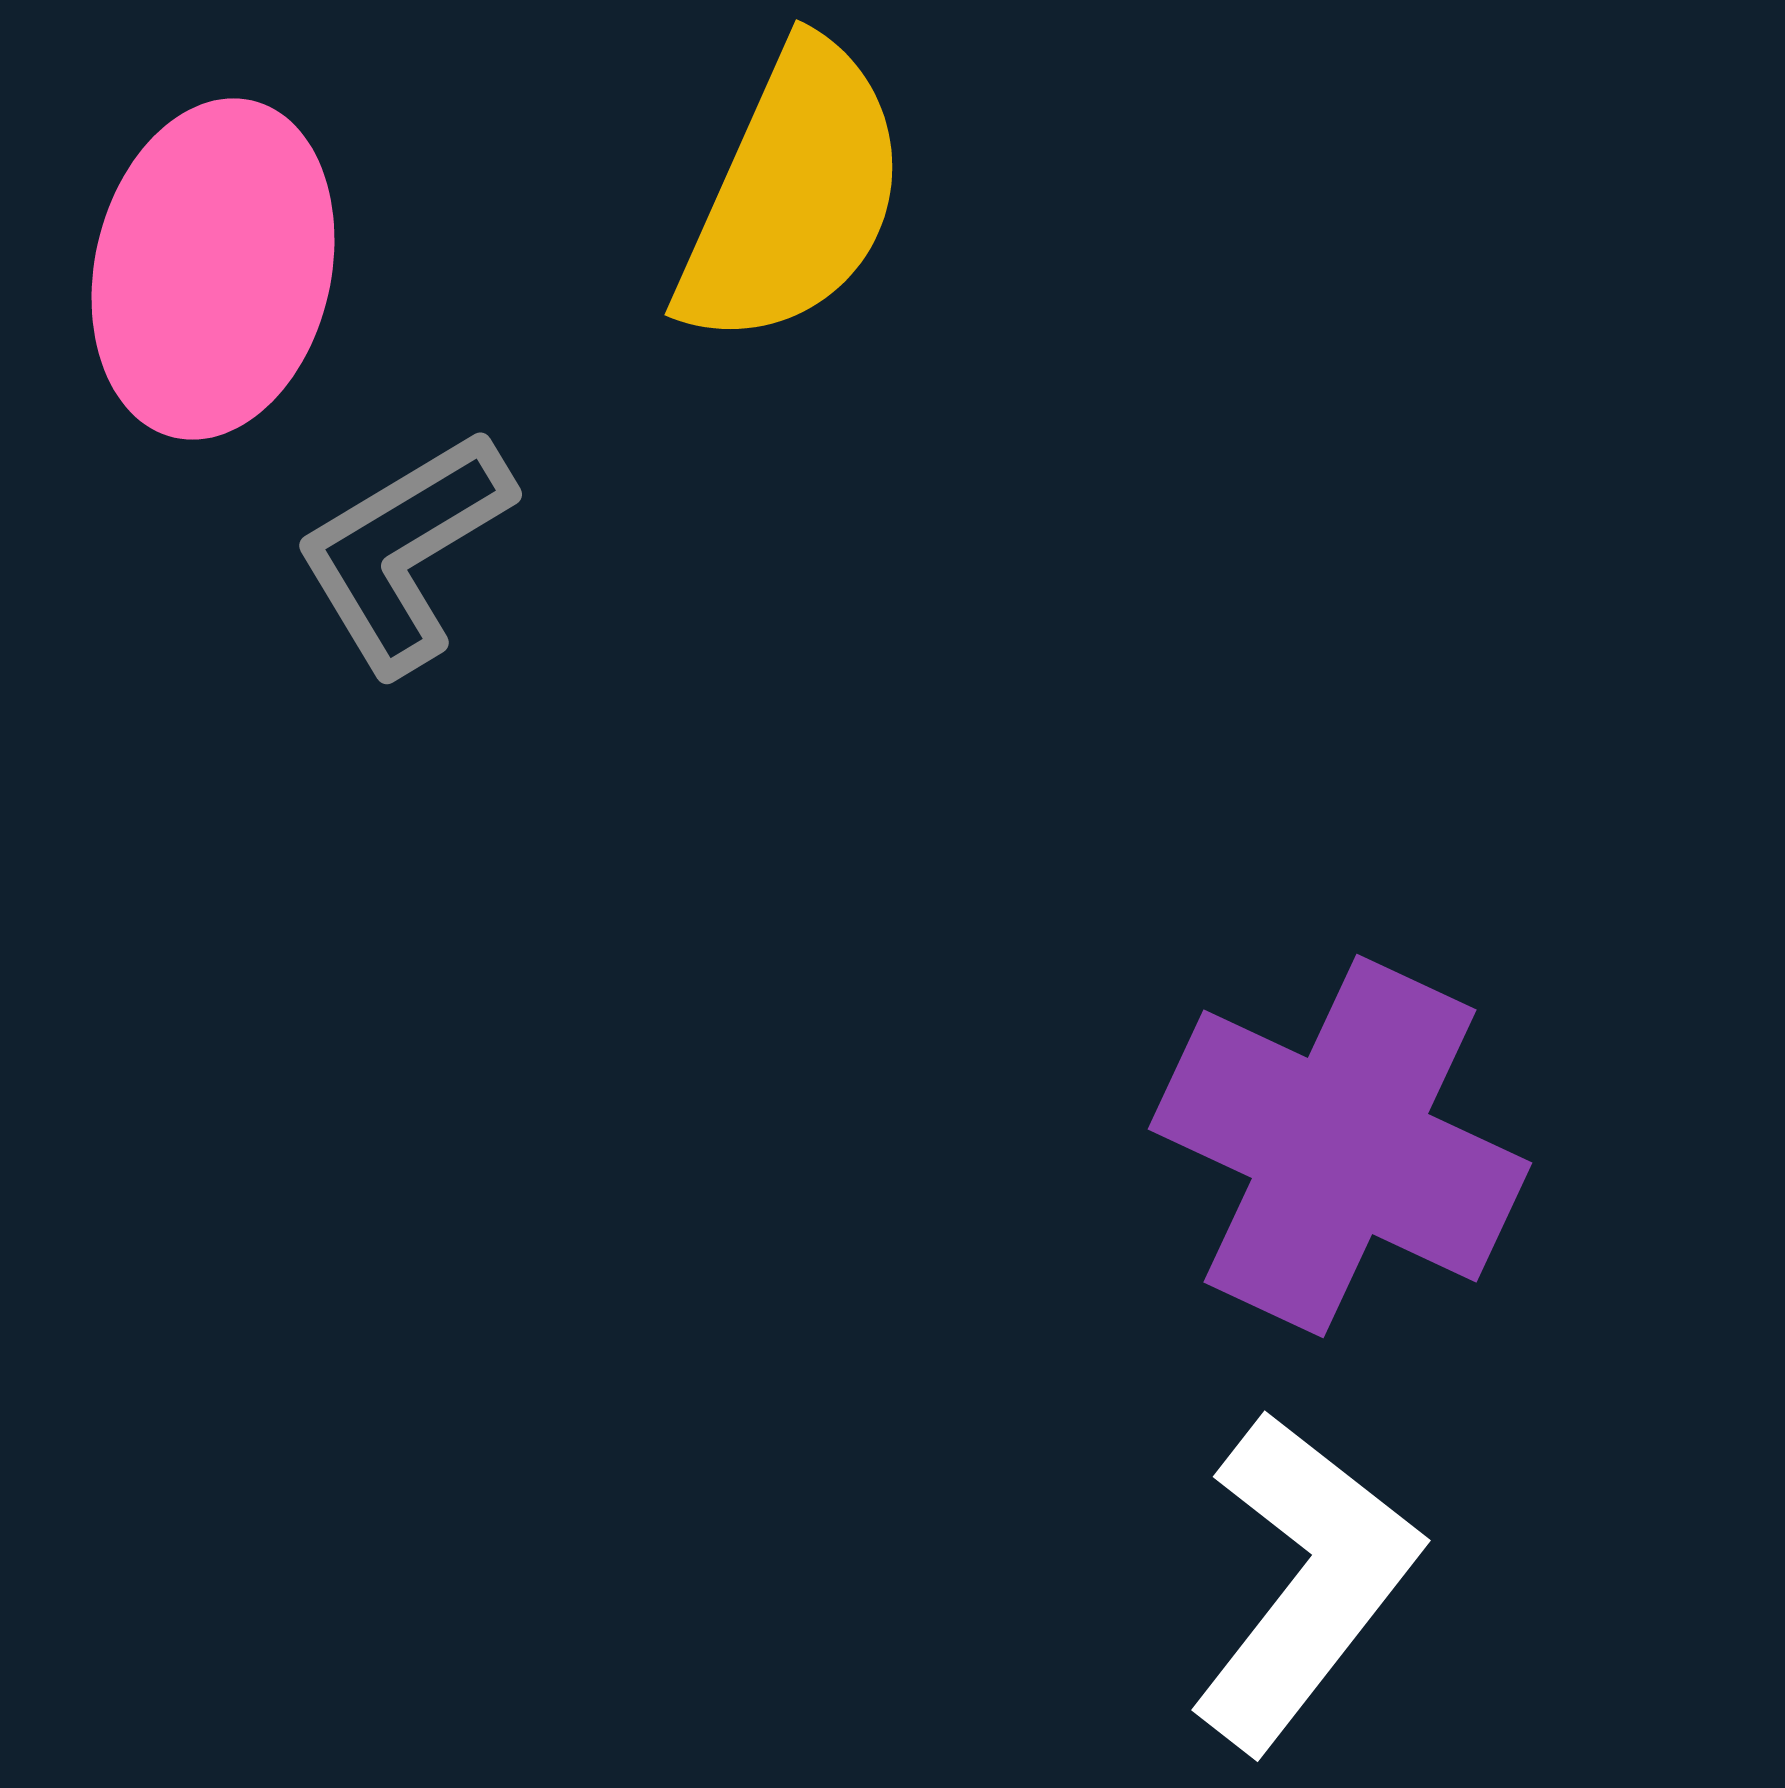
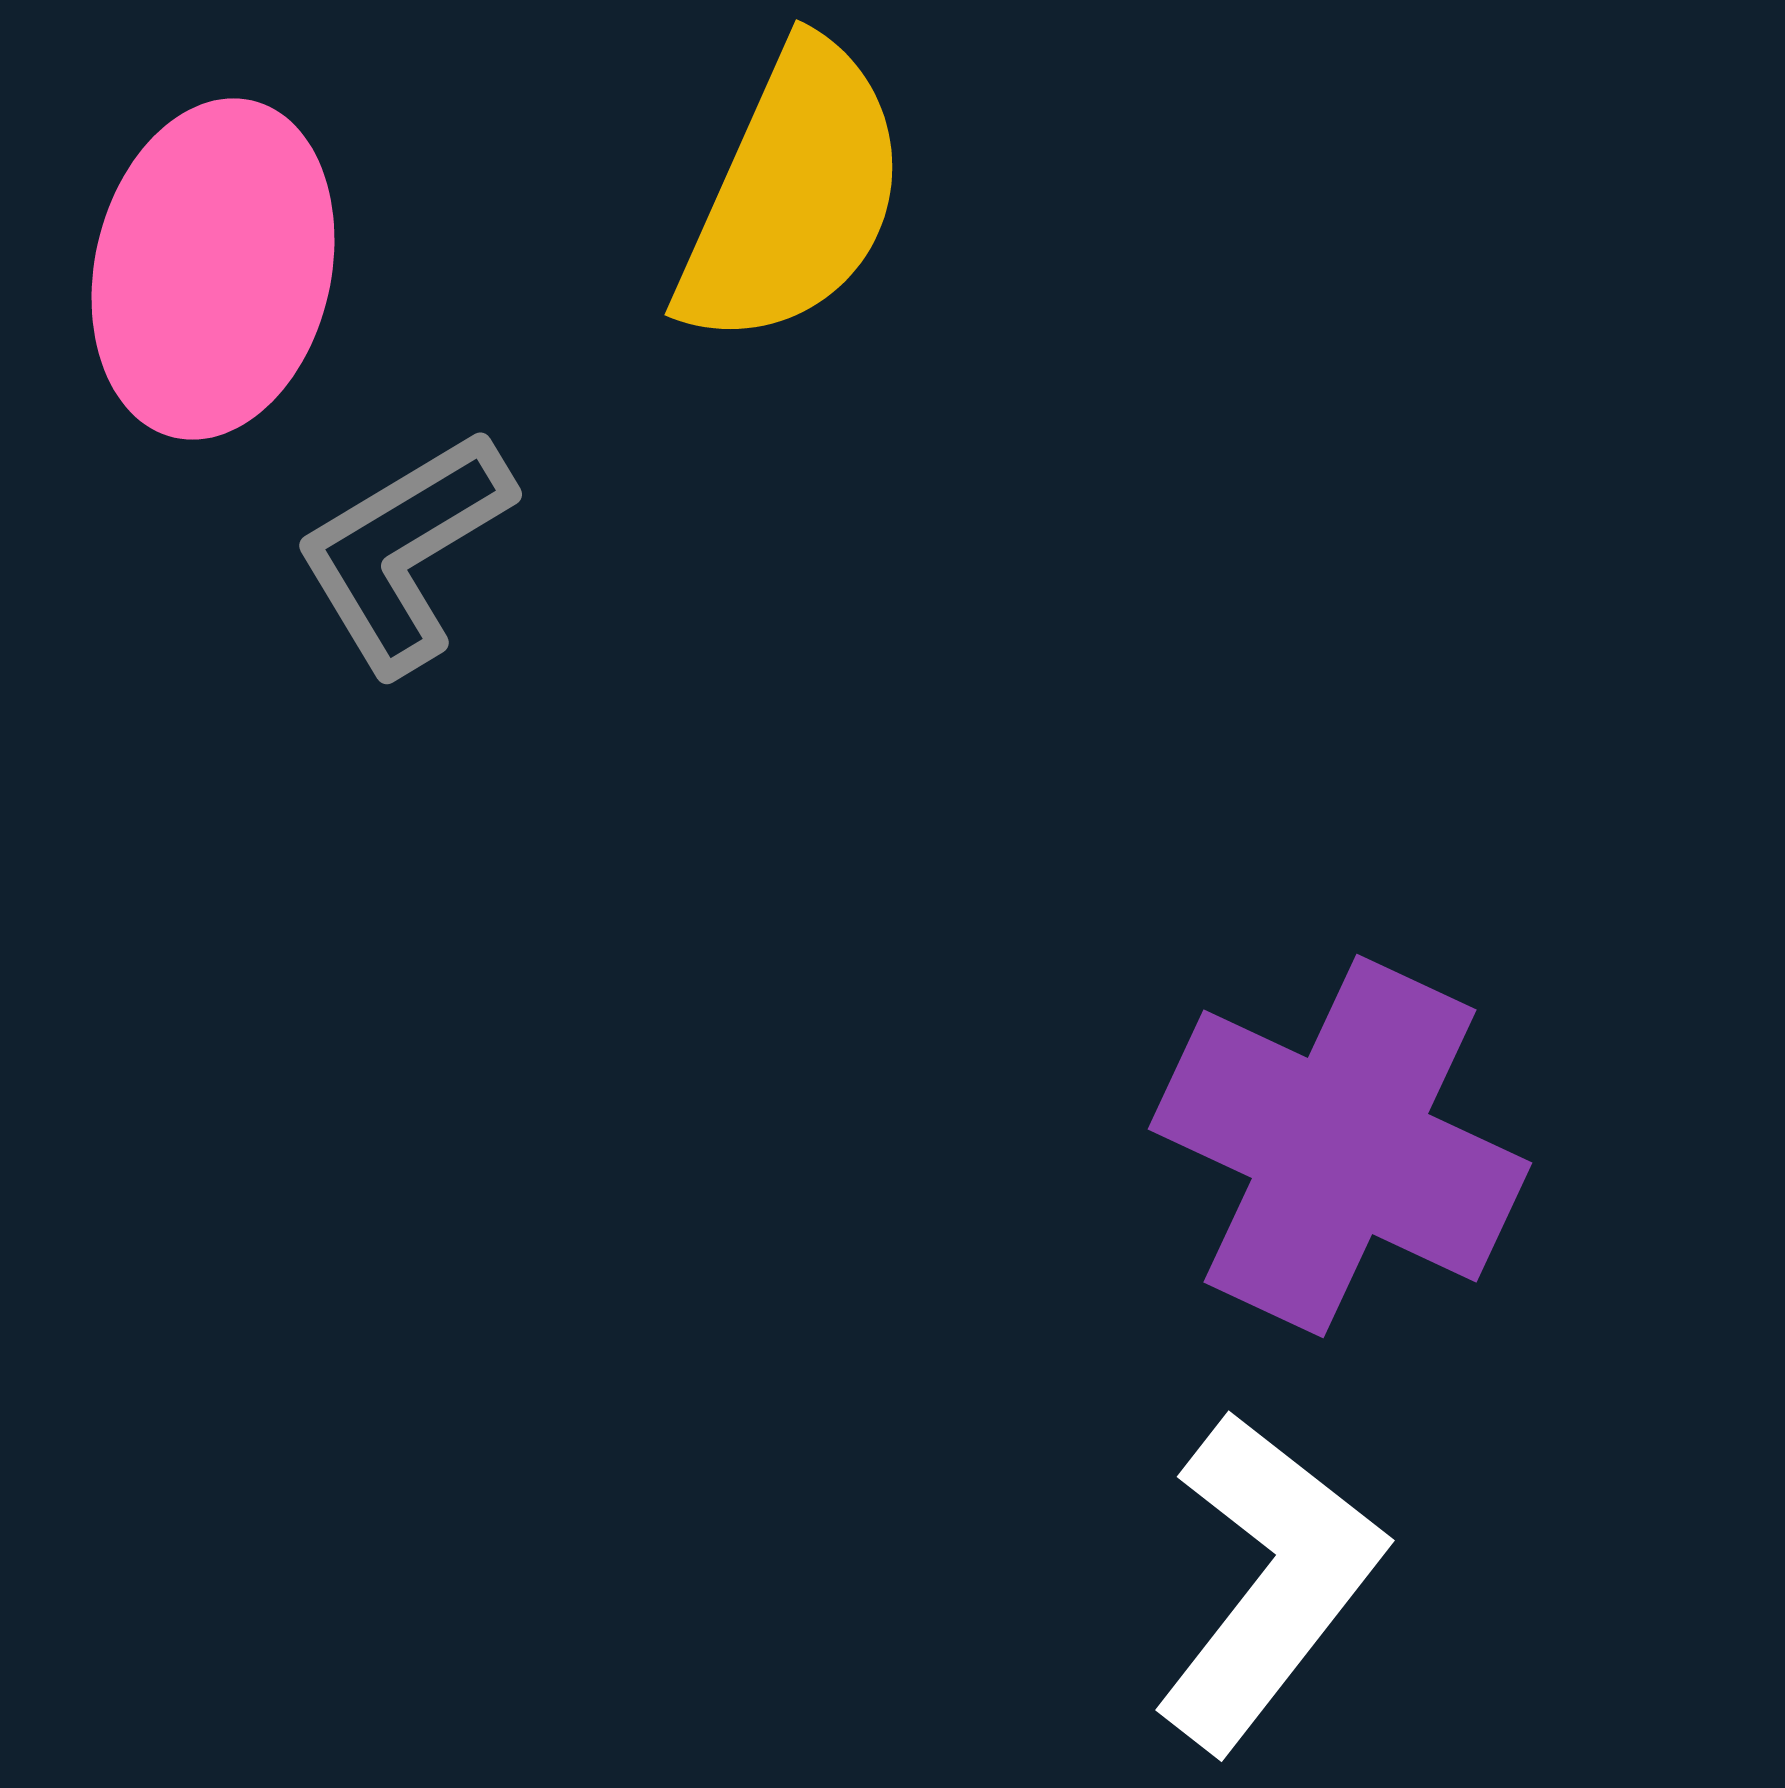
white L-shape: moved 36 px left
